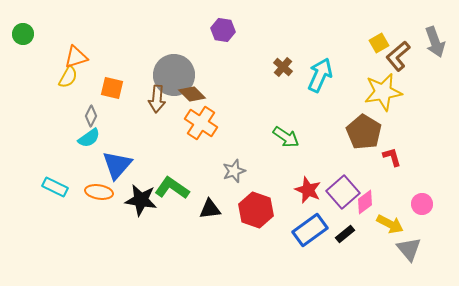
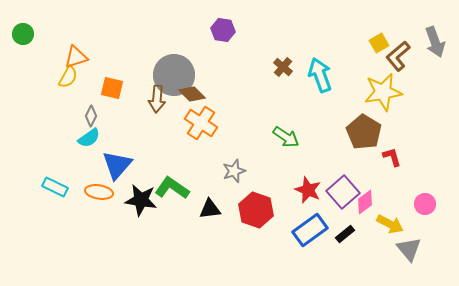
cyan arrow: rotated 44 degrees counterclockwise
pink circle: moved 3 px right
